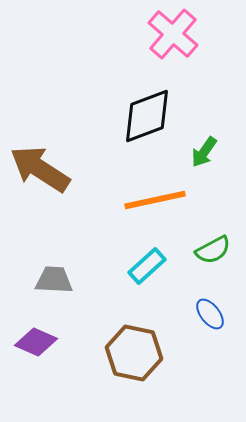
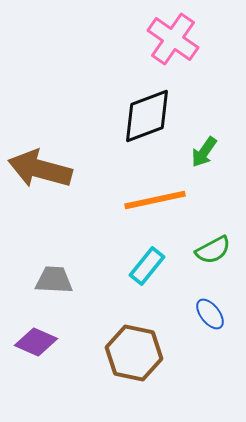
pink cross: moved 5 px down; rotated 6 degrees counterclockwise
brown arrow: rotated 18 degrees counterclockwise
cyan rectangle: rotated 9 degrees counterclockwise
